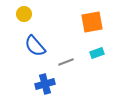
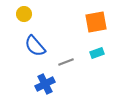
orange square: moved 4 px right
blue cross: rotated 12 degrees counterclockwise
